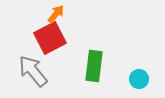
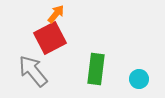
green rectangle: moved 2 px right, 3 px down
